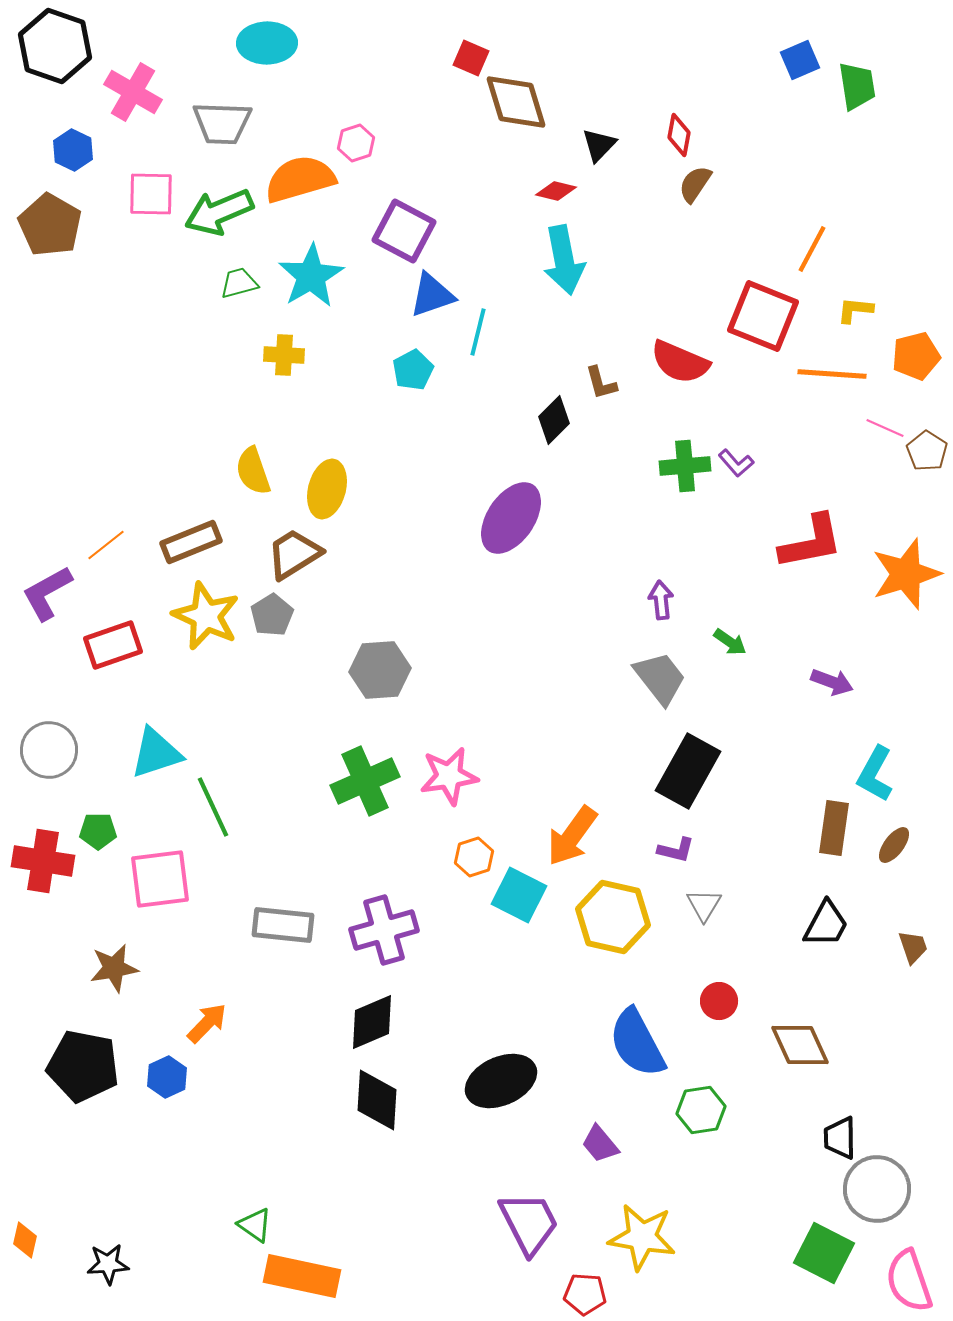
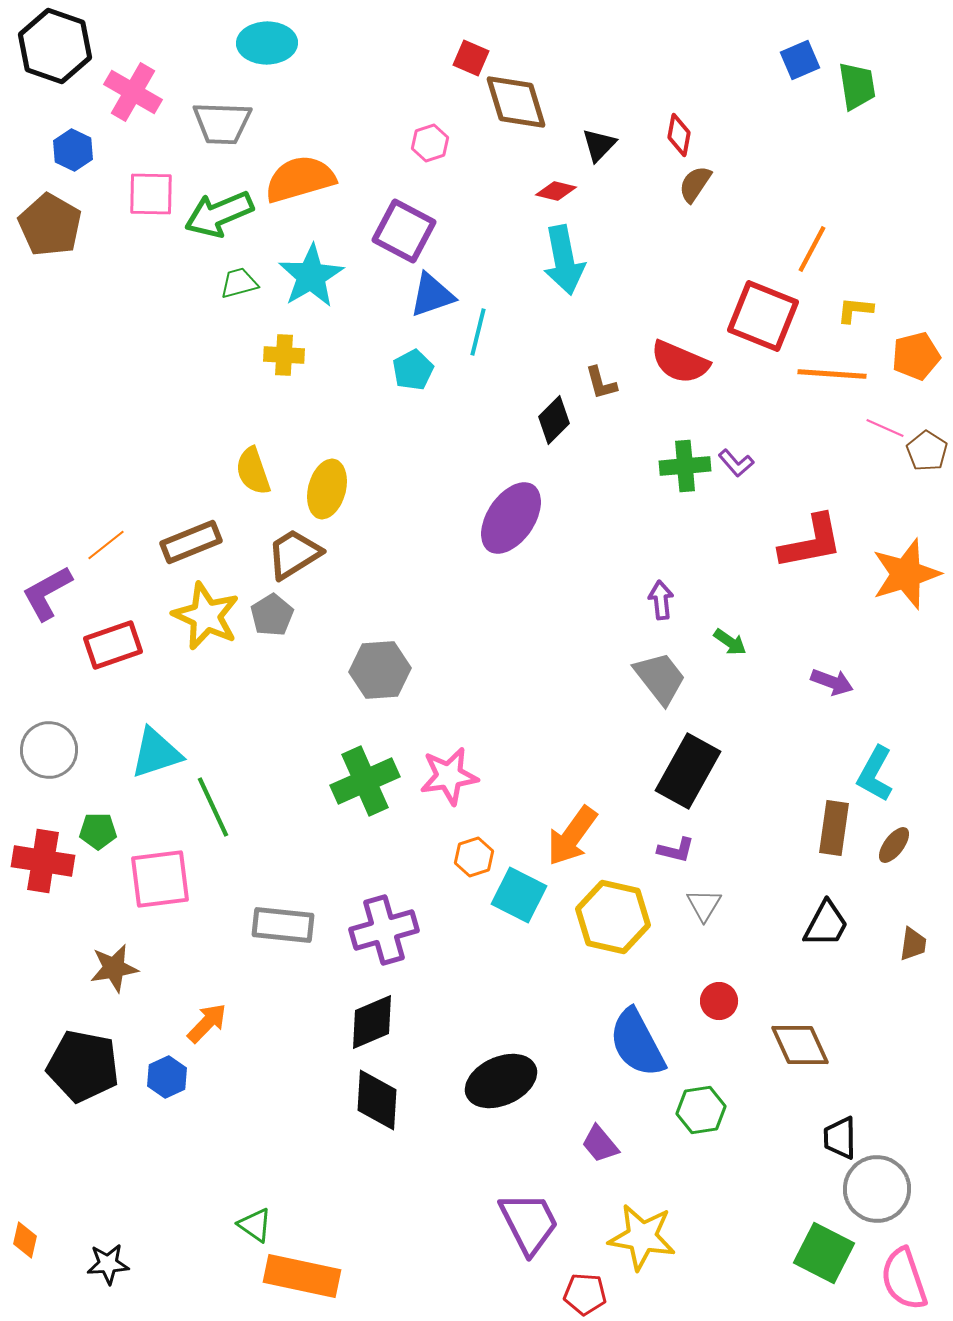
pink hexagon at (356, 143): moved 74 px right
green arrow at (219, 212): moved 2 px down
brown trapezoid at (913, 947): moved 3 px up; rotated 27 degrees clockwise
pink semicircle at (909, 1281): moved 5 px left, 2 px up
